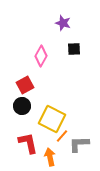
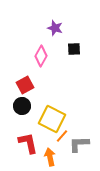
purple star: moved 8 px left, 5 px down
